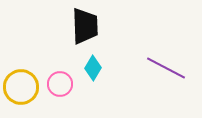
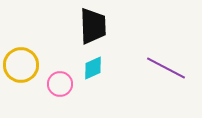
black trapezoid: moved 8 px right
cyan diamond: rotated 35 degrees clockwise
yellow circle: moved 22 px up
